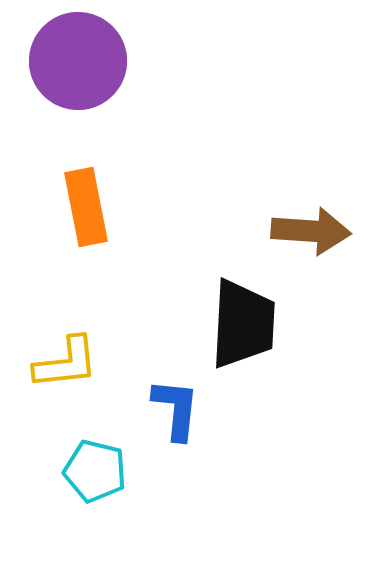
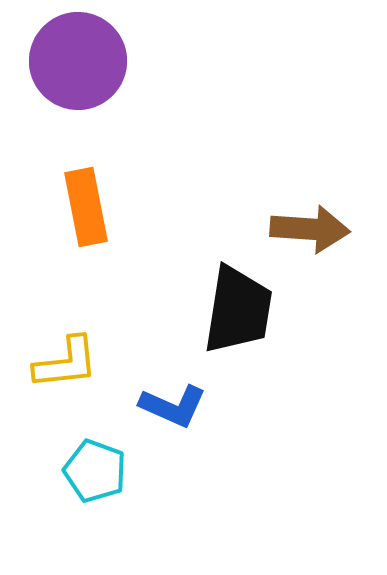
brown arrow: moved 1 px left, 2 px up
black trapezoid: moved 5 px left, 14 px up; rotated 6 degrees clockwise
blue L-shape: moved 3 px left, 3 px up; rotated 108 degrees clockwise
cyan pentagon: rotated 6 degrees clockwise
